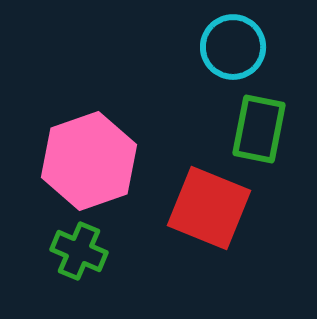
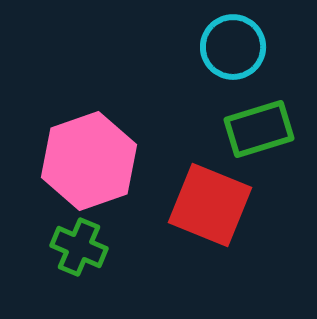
green rectangle: rotated 62 degrees clockwise
red square: moved 1 px right, 3 px up
green cross: moved 4 px up
